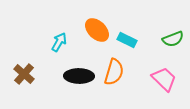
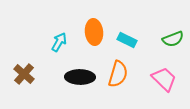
orange ellipse: moved 3 px left, 2 px down; rotated 40 degrees clockwise
orange semicircle: moved 4 px right, 2 px down
black ellipse: moved 1 px right, 1 px down
